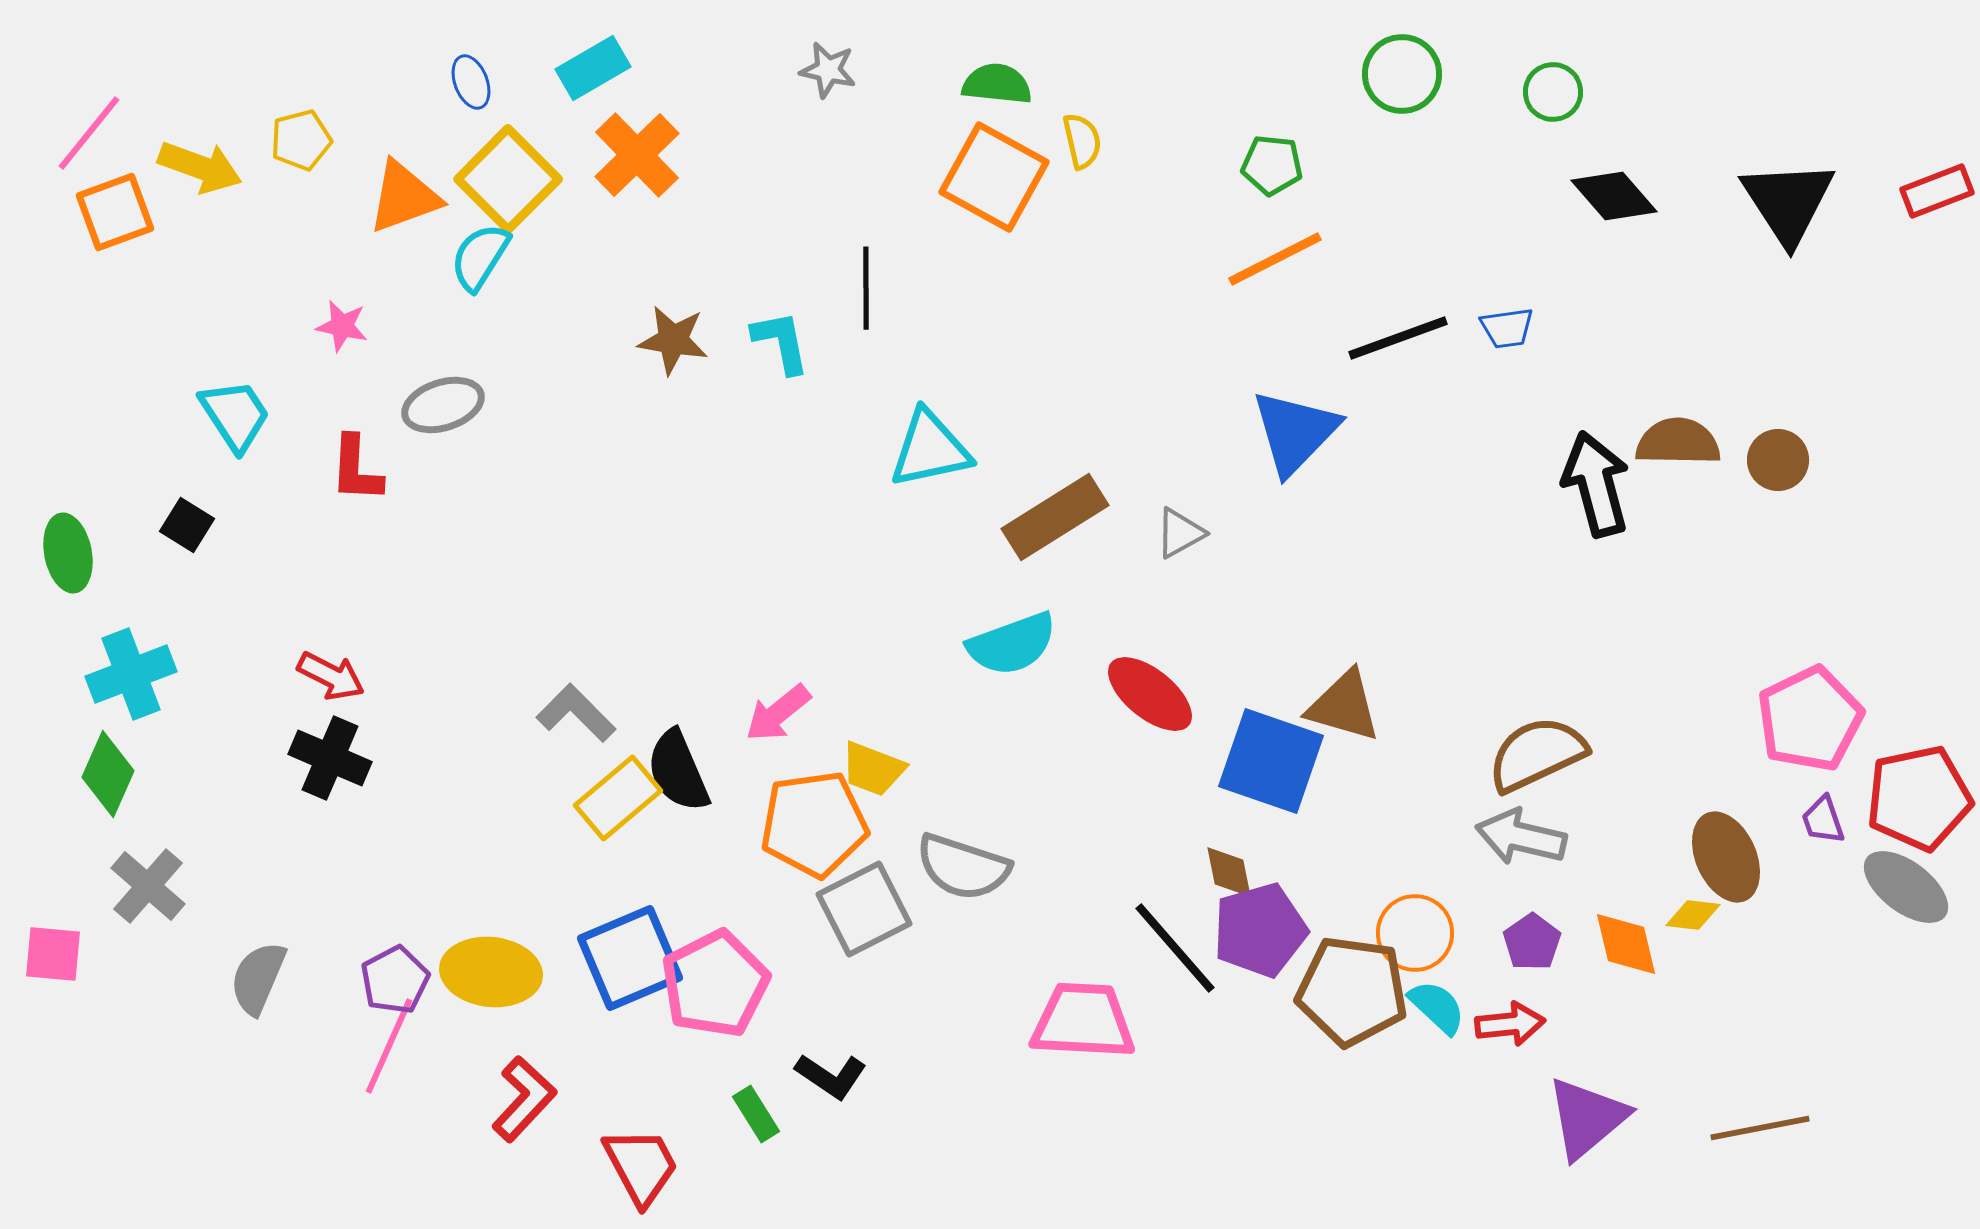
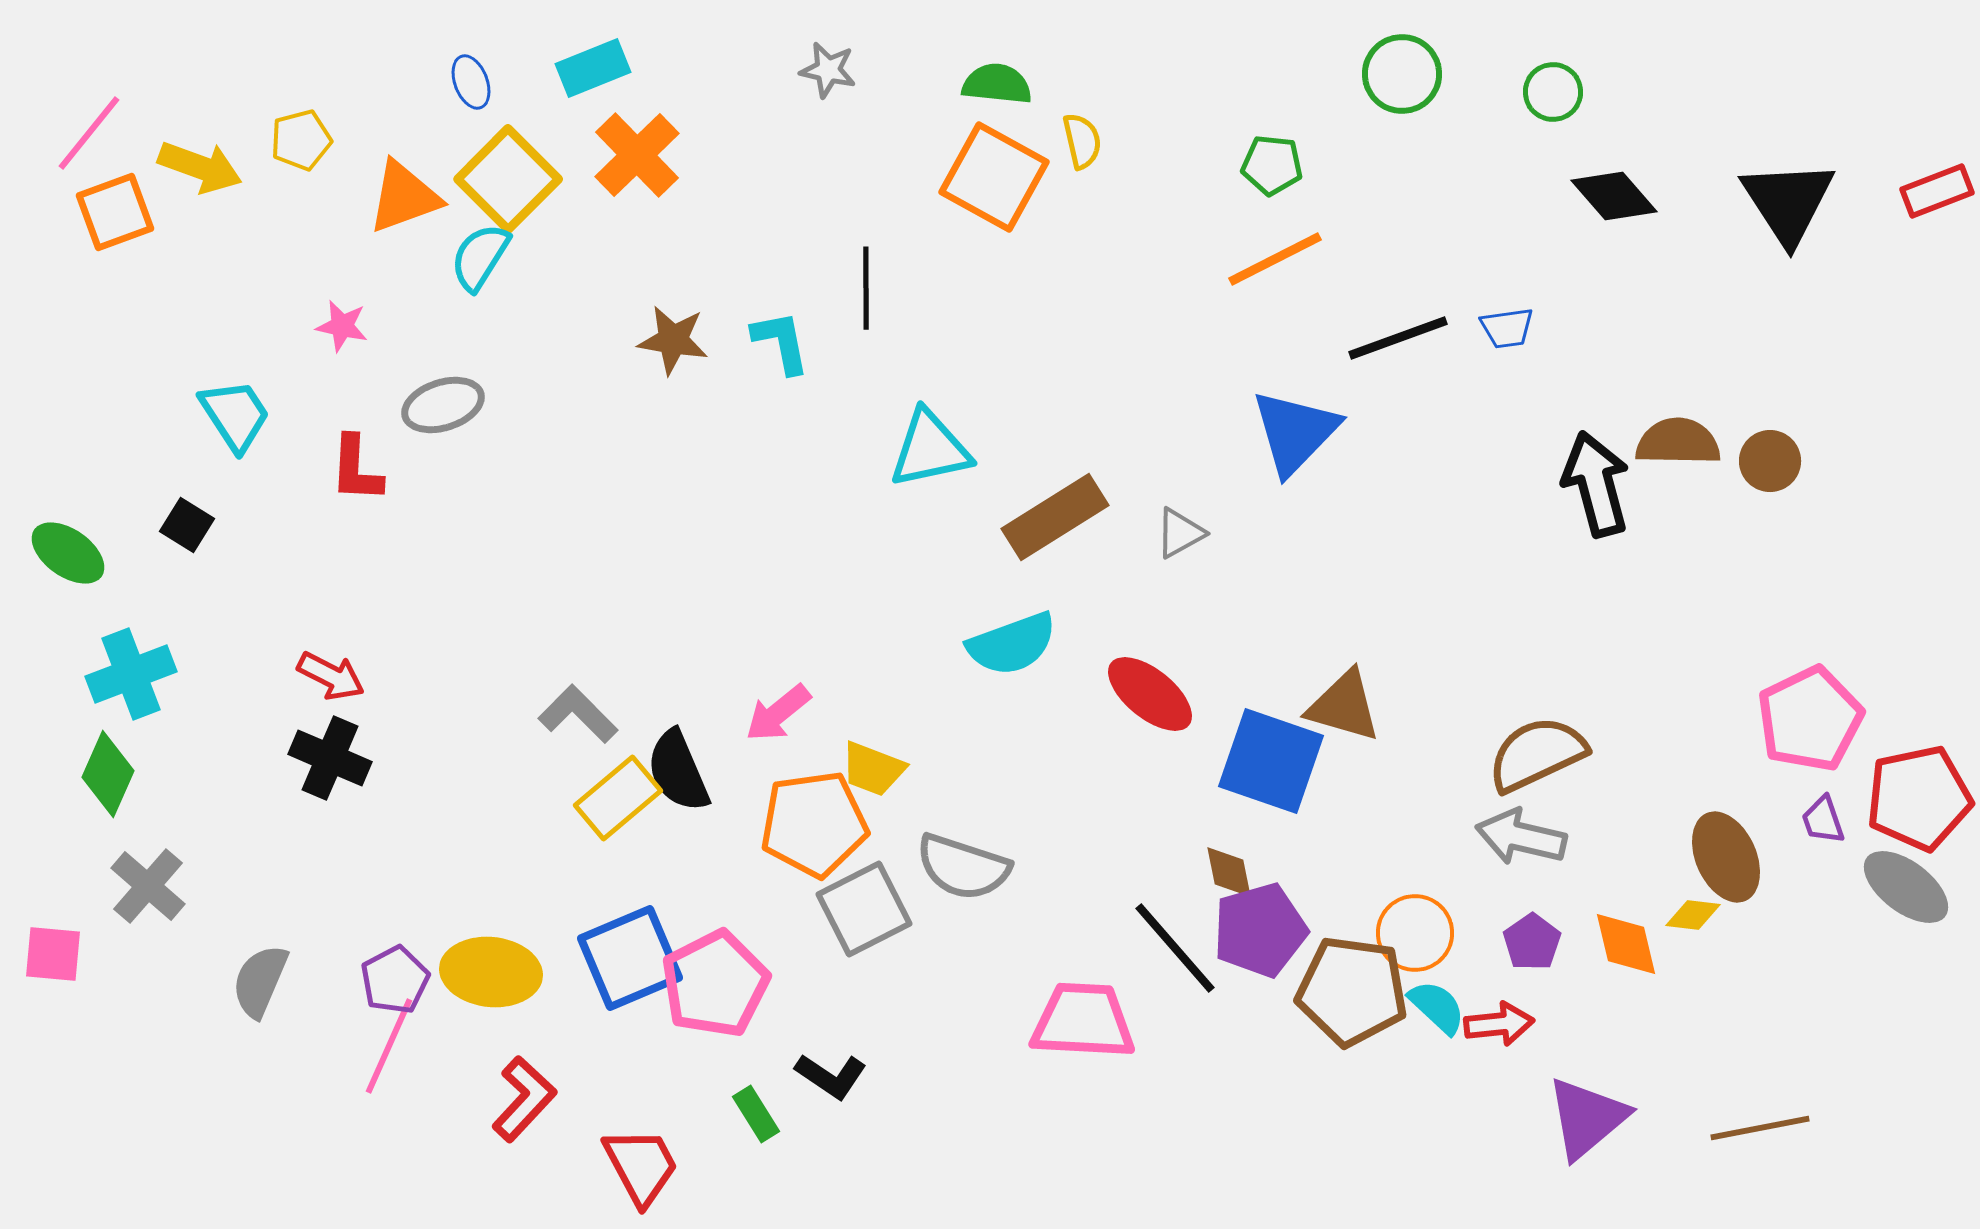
cyan rectangle at (593, 68): rotated 8 degrees clockwise
brown circle at (1778, 460): moved 8 px left, 1 px down
green ellipse at (68, 553): rotated 44 degrees counterclockwise
gray L-shape at (576, 713): moved 2 px right, 1 px down
gray semicircle at (258, 978): moved 2 px right, 3 px down
red arrow at (1510, 1024): moved 11 px left
